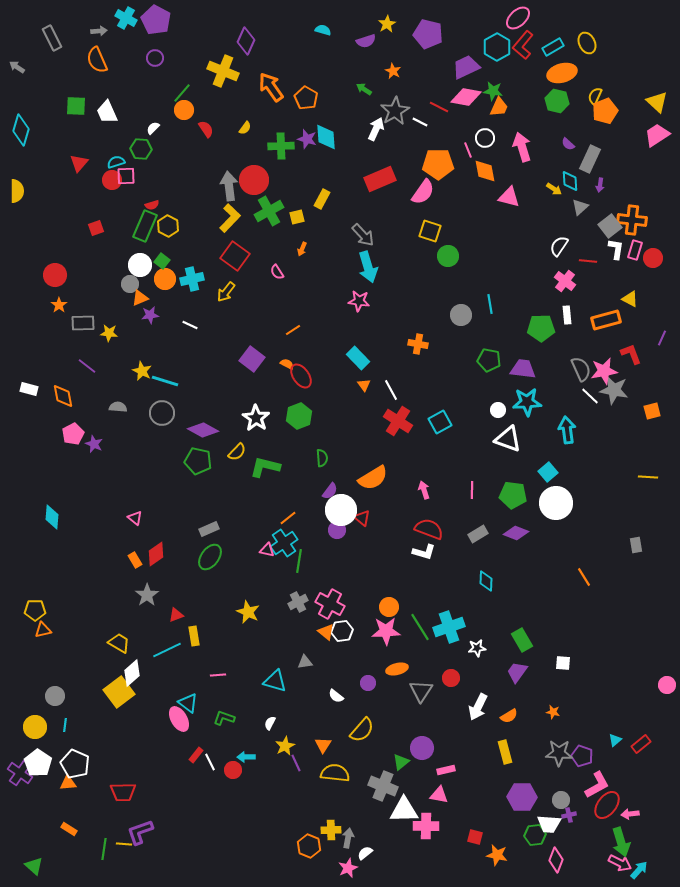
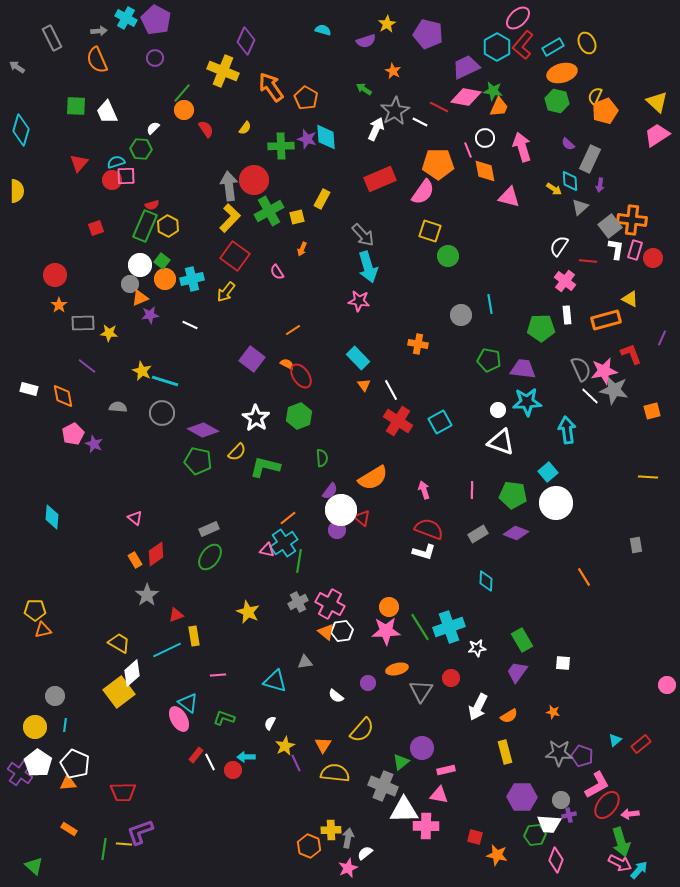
white triangle at (508, 439): moved 7 px left, 3 px down
